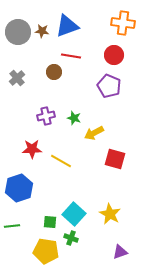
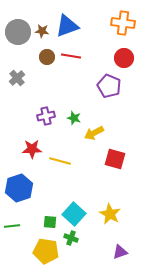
red circle: moved 10 px right, 3 px down
brown circle: moved 7 px left, 15 px up
yellow line: moved 1 px left; rotated 15 degrees counterclockwise
